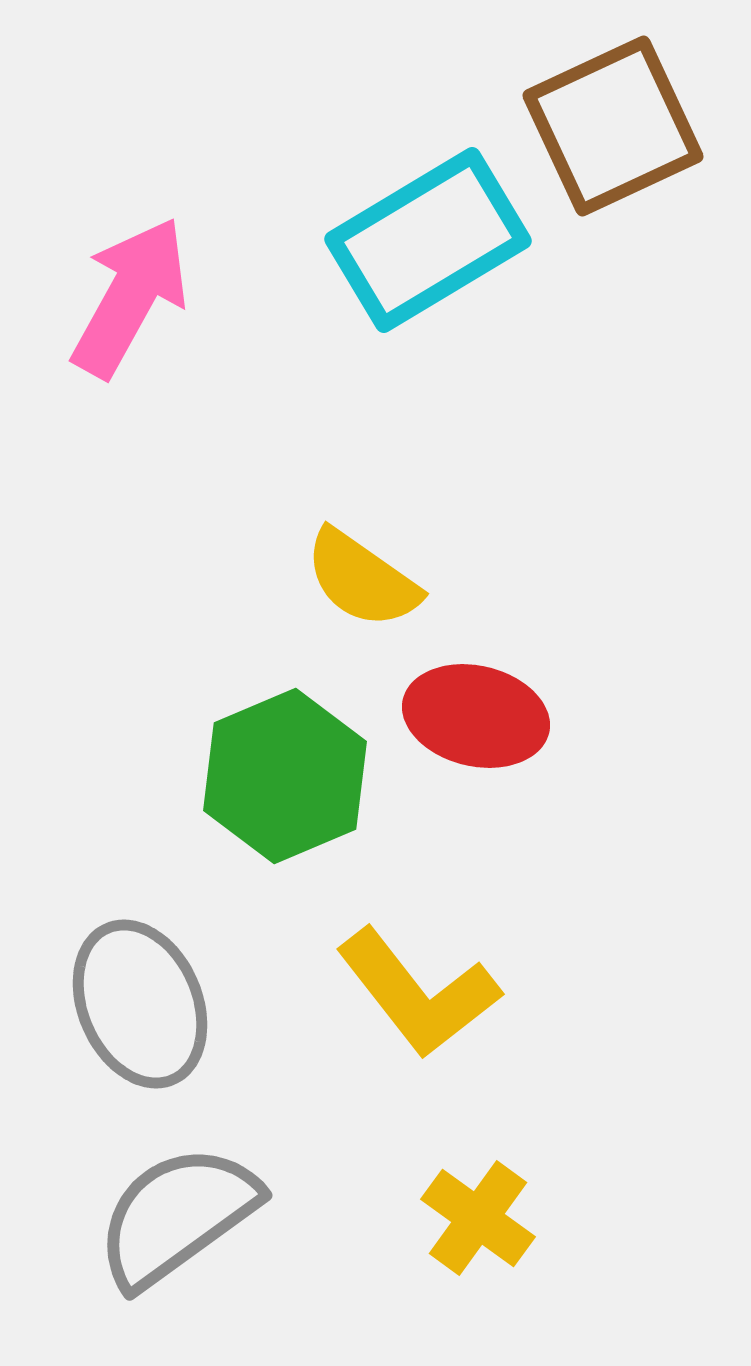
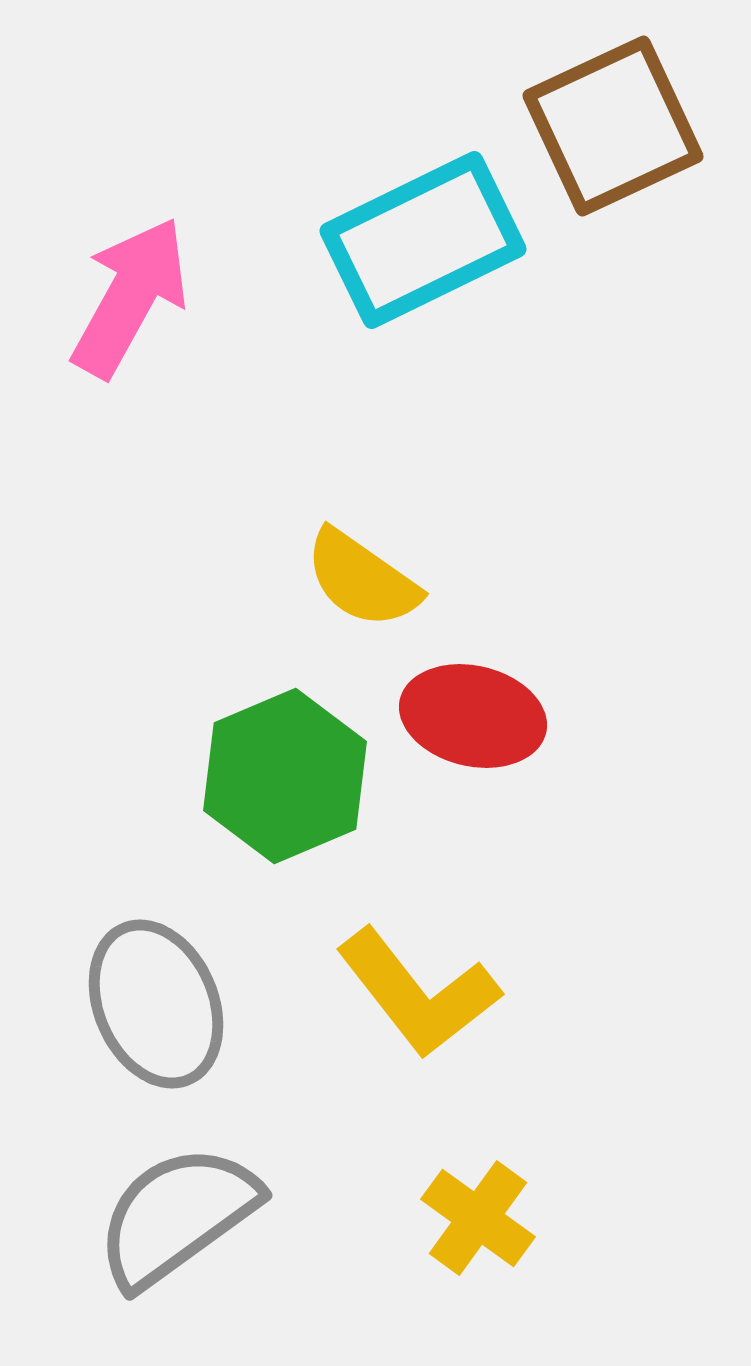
cyan rectangle: moved 5 px left; rotated 5 degrees clockwise
red ellipse: moved 3 px left
gray ellipse: moved 16 px right
